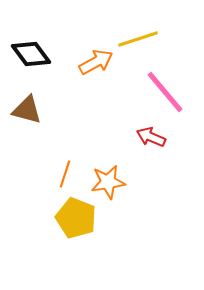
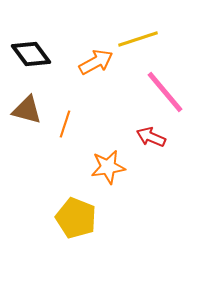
orange line: moved 50 px up
orange star: moved 15 px up
